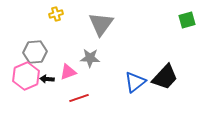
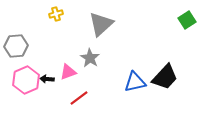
green square: rotated 18 degrees counterclockwise
gray triangle: rotated 12 degrees clockwise
gray hexagon: moved 19 px left, 6 px up
gray star: rotated 30 degrees clockwise
pink hexagon: moved 4 px down
blue triangle: rotated 25 degrees clockwise
red line: rotated 18 degrees counterclockwise
